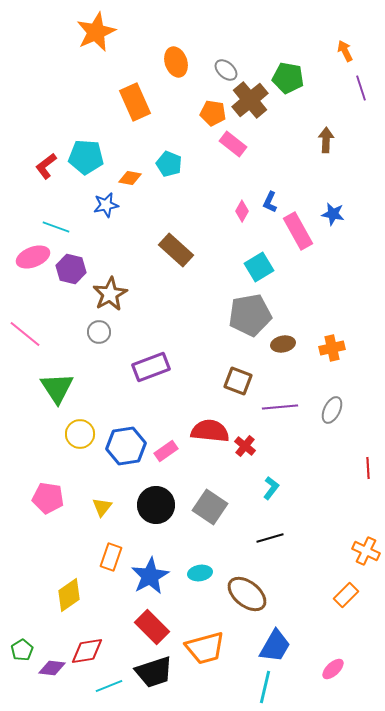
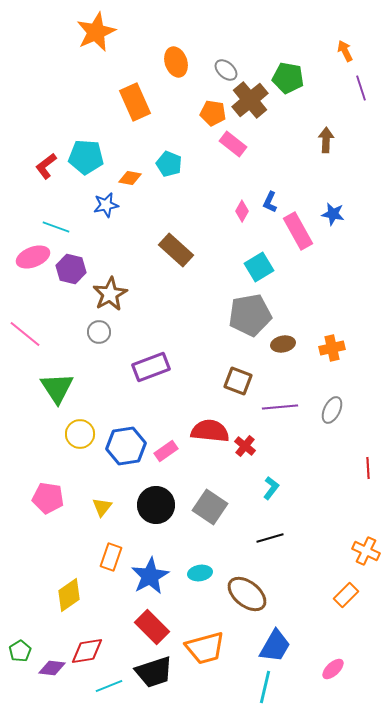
green pentagon at (22, 650): moved 2 px left, 1 px down
